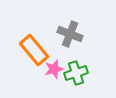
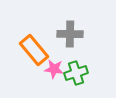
gray cross: rotated 20 degrees counterclockwise
pink star: rotated 24 degrees clockwise
